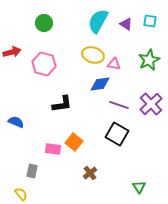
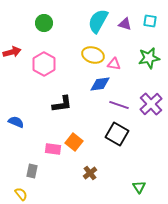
purple triangle: moved 1 px left; rotated 16 degrees counterclockwise
green star: moved 2 px up; rotated 15 degrees clockwise
pink hexagon: rotated 15 degrees clockwise
